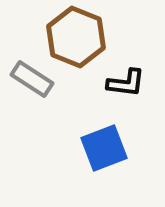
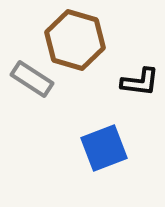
brown hexagon: moved 1 px left, 3 px down; rotated 6 degrees counterclockwise
black L-shape: moved 14 px right, 1 px up
